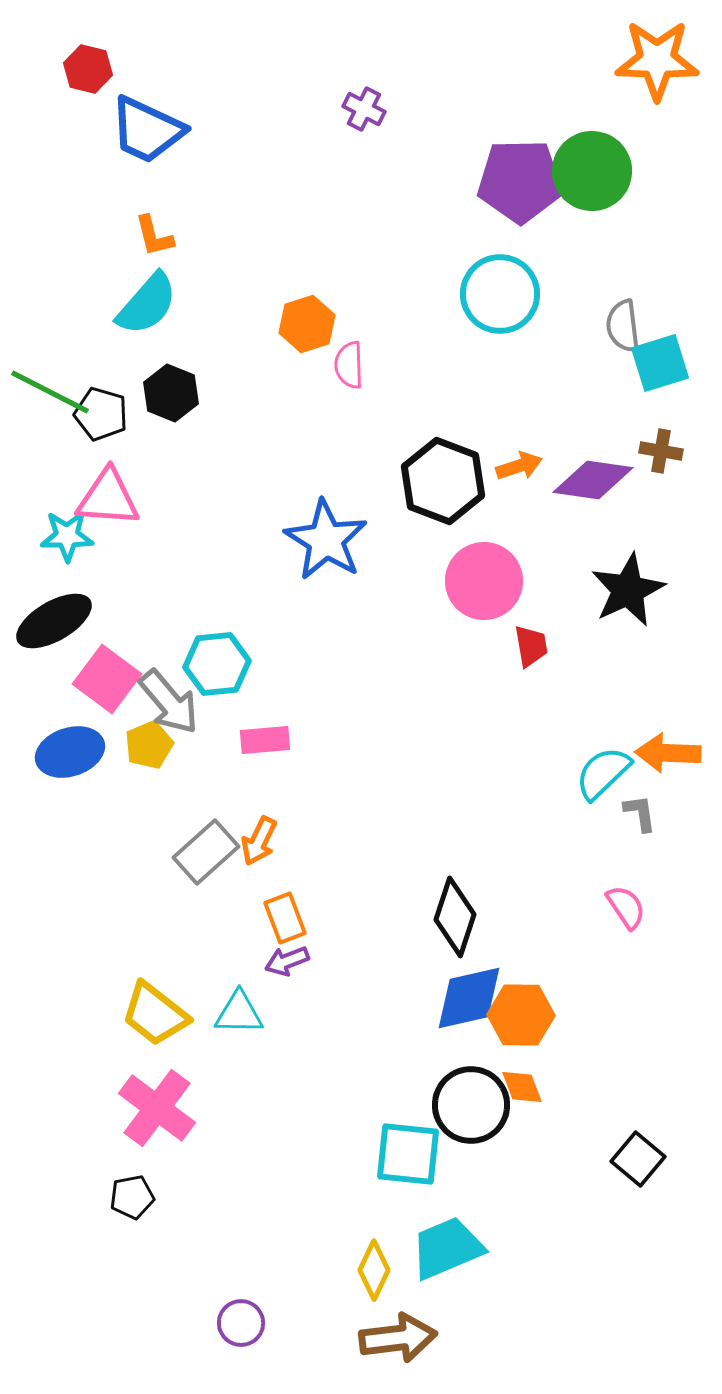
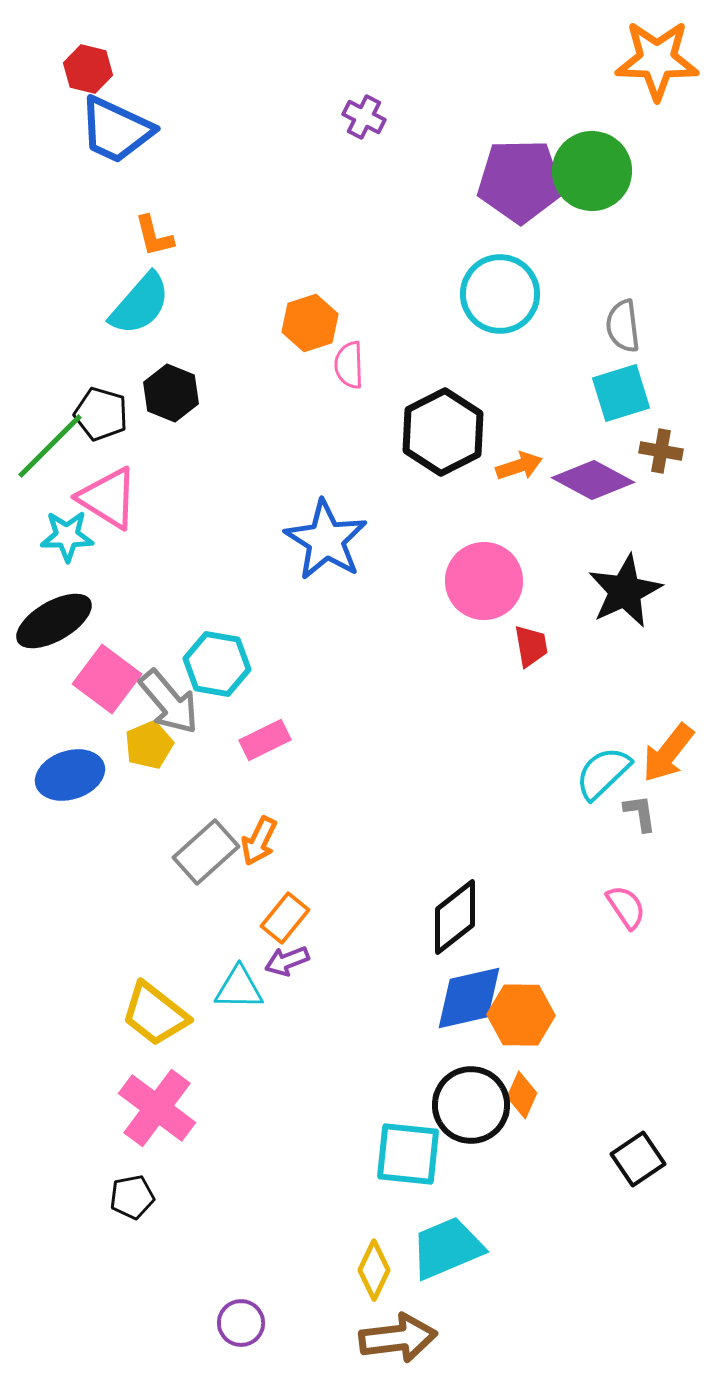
purple cross at (364, 109): moved 8 px down
blue trapezoid at (147, 130): moved 31 px left
cyan semicircle at (147, 304): moved 7 px left
orange hexagon at (307, 324): moved 3 px right, 1 px up
cyan square at (660, 363): moved 39 px left, 30 px down
green line at (50, 392): moved 54 px down; rotated 72 degrees counterclockwise
purple diamond at (593, 480): rotated 20 degrees clockwise
black hexagon at (443, 481): moved 49 px up; rotated 12 degrees clockwise
pink triangle at (108, 498): rotated 28 degrees clockwise
black star at (628, 590): moved 3 px left, 1 px down
cyan hexagon at (217, 664): rotated 16 degrees clockwise
pink rectangle at (265, 740): rotated 21 degrees counterclockwise
blue ellipse at (70, 752): moved 23 px down
orange arrow at (668, 753): rotated 54 degrees counterclockwise
black diamond at (455, 917): rotated 34 degrees clockwise
orange rectangle at (285, 918): rotated 60 degrees clockwise
cyan triangle at (239, 1013): moved 25 px up
orange diamond at (522, 1087): moved 8 px down; rotated 45 degrees clockwise
black square at (638, 1159): rotated 16 degrees clockwise
